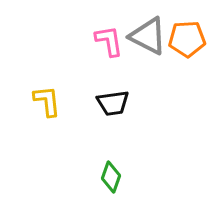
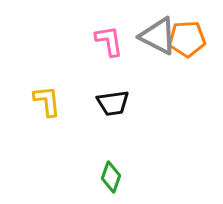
gray triangle: moved 10 px right
